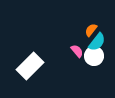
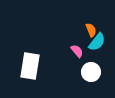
orange semicircle: rotated 120 degrees clockwise
white circle: moved 3 px left, 16 px down
white rectangle: rotated 36 degrees counterclockwise
